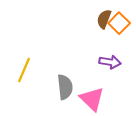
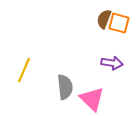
orange square: rotated 30 degrees counterclockwise
purple arrow: moved 2 px right, 1 px down
